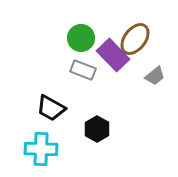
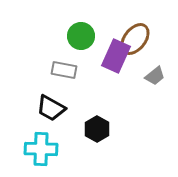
green circle: moved 2 px up
purple rectangle: moved 3 px right, 1 px down; rotated 68 degrees clockwise
gray rectangle: moved 19 px left; rotated 10 degrees counterclockwise
